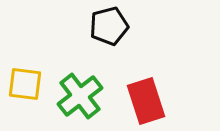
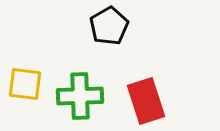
black pentagon: rotated 15 degrees counterclockwise
green cross: rotated 36 degrees clockwise
